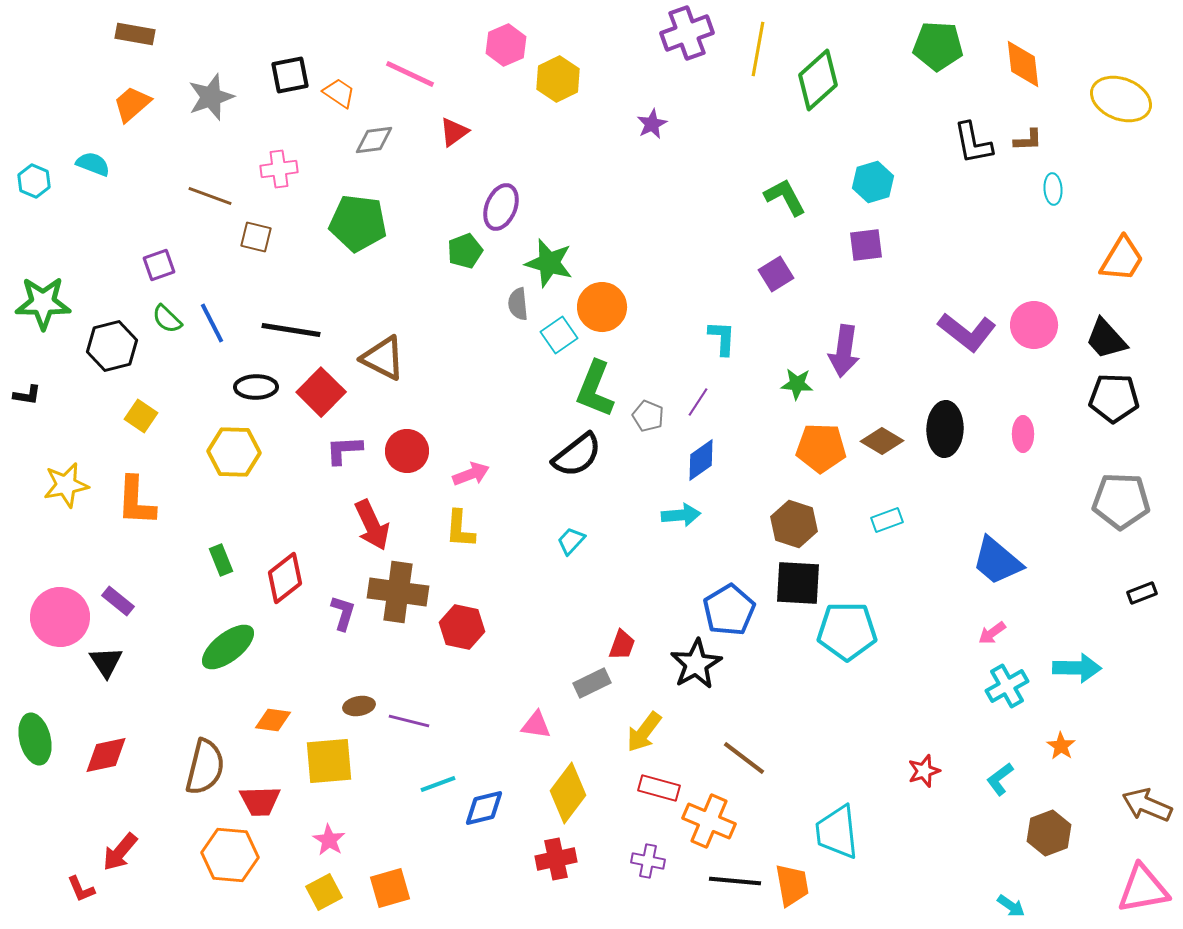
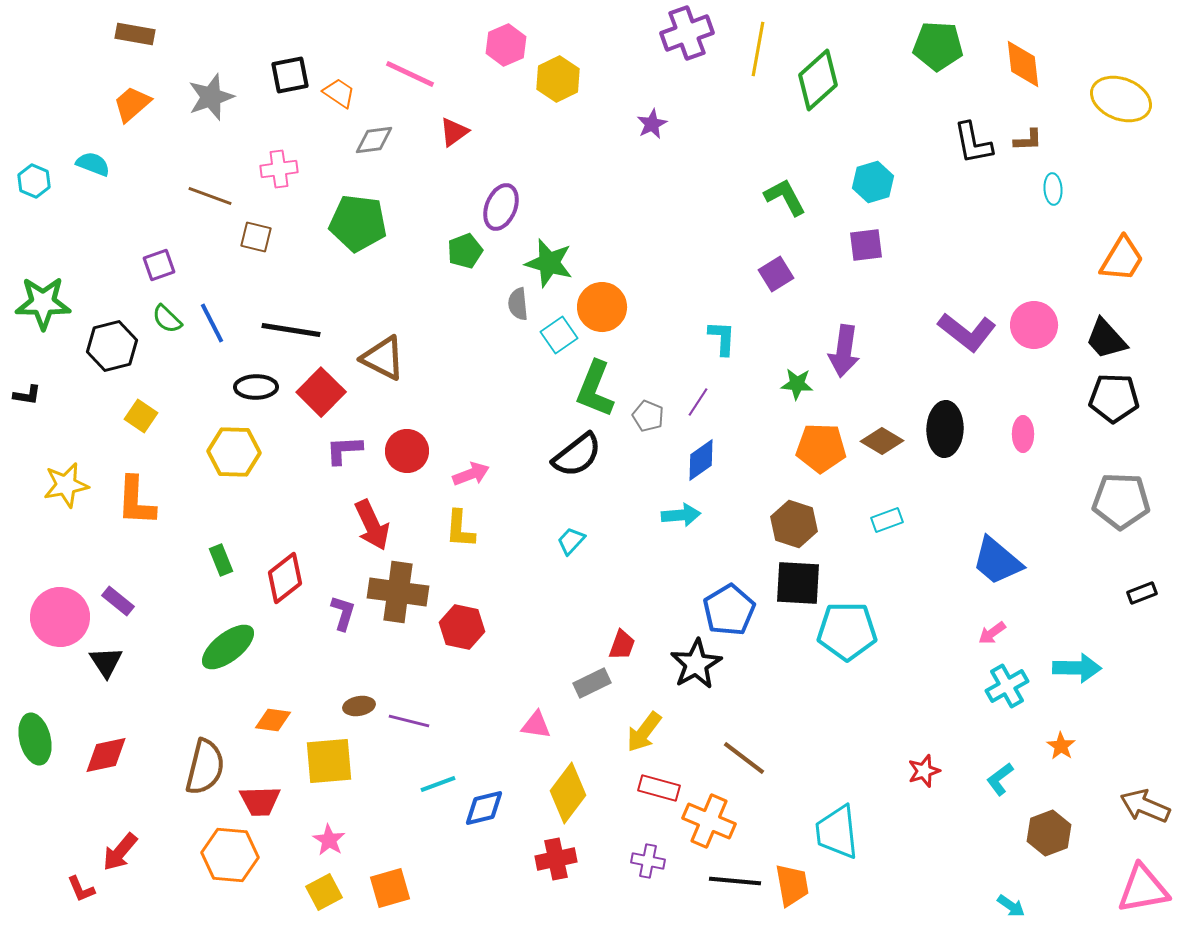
brown arrow at (1147, 805): moved 2 px left, 1 px down
